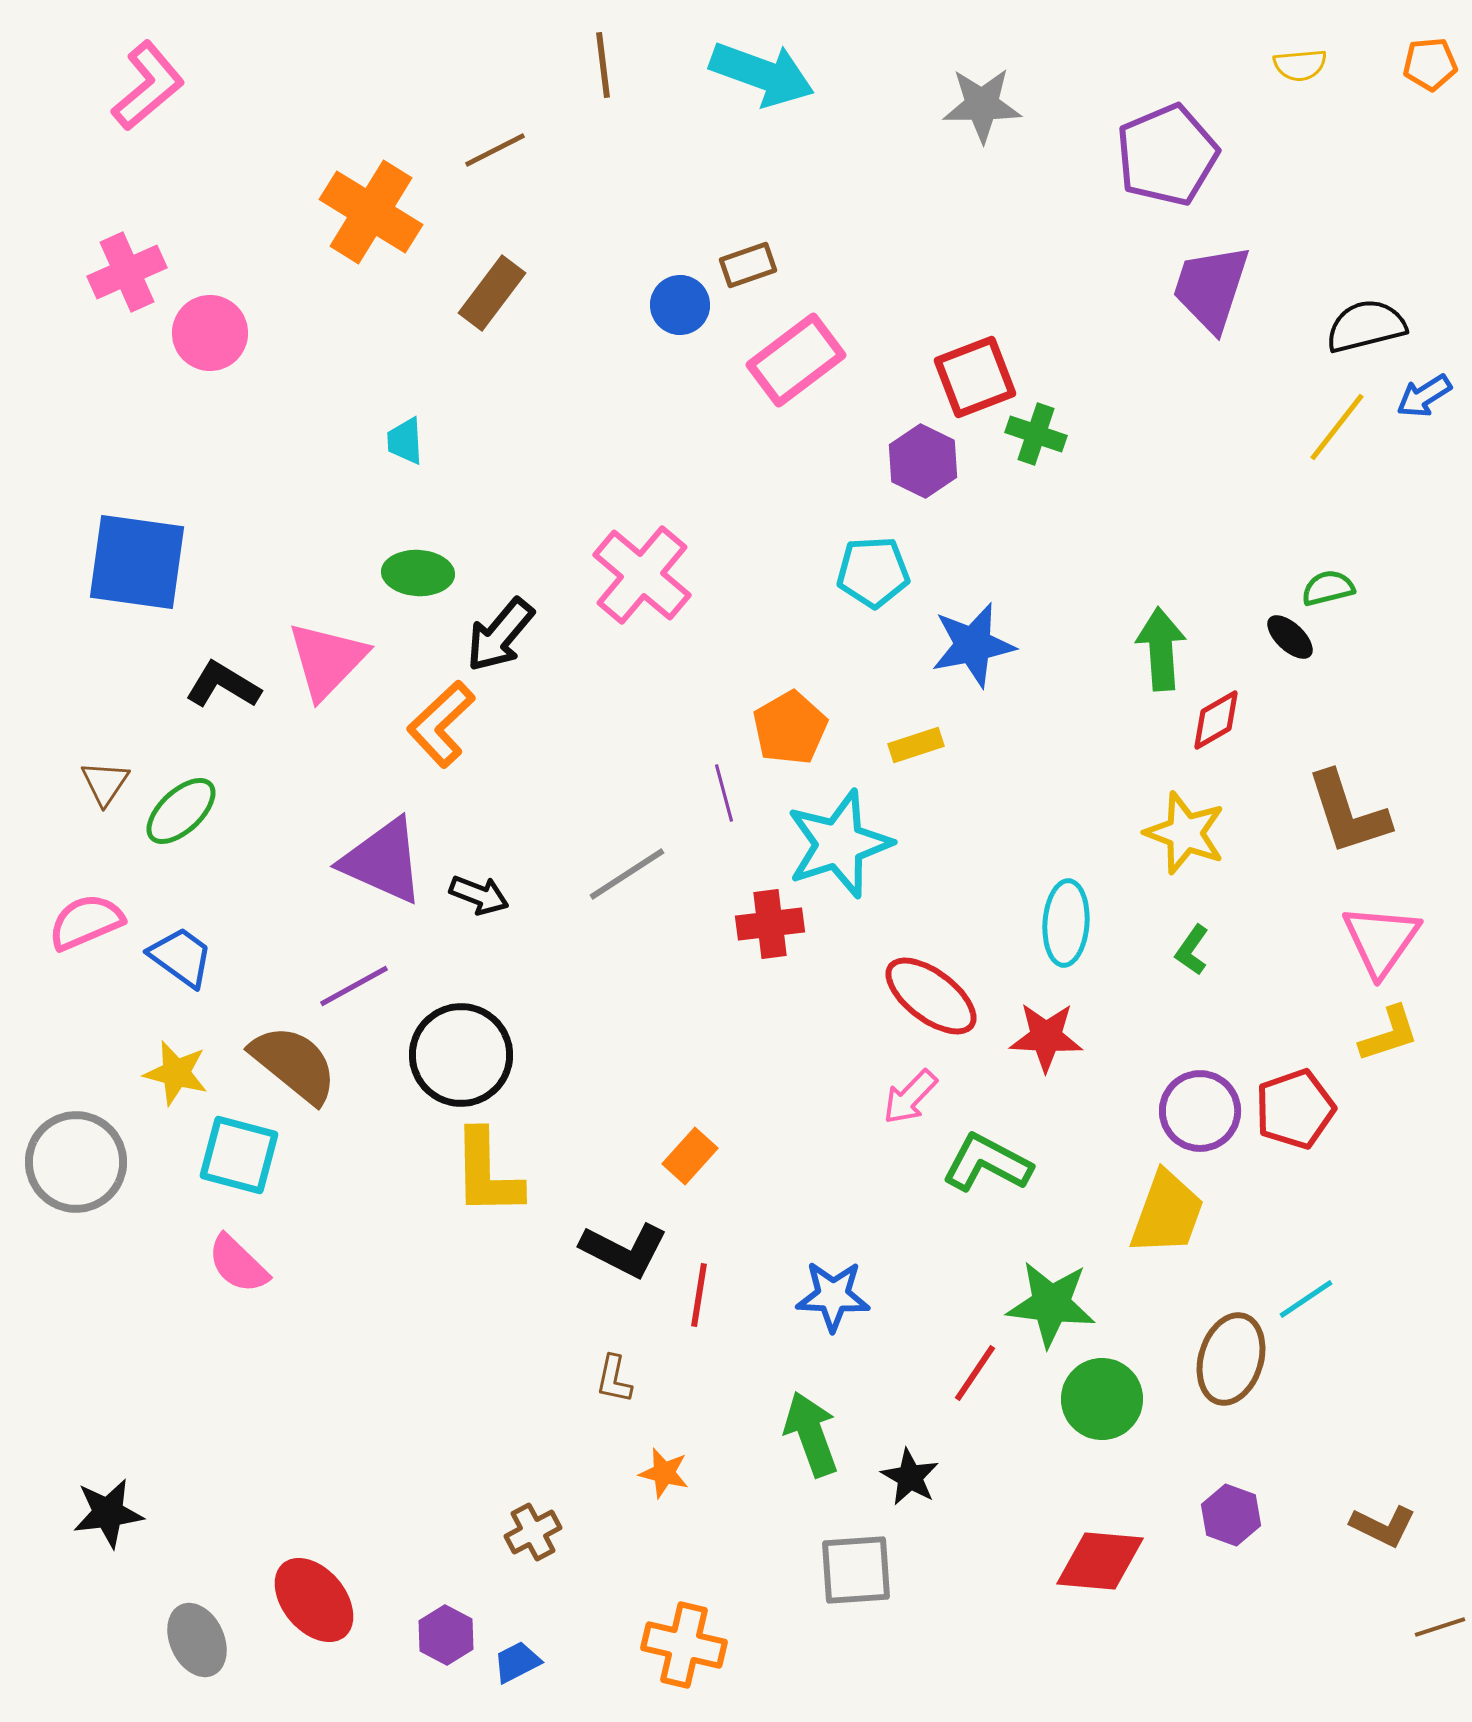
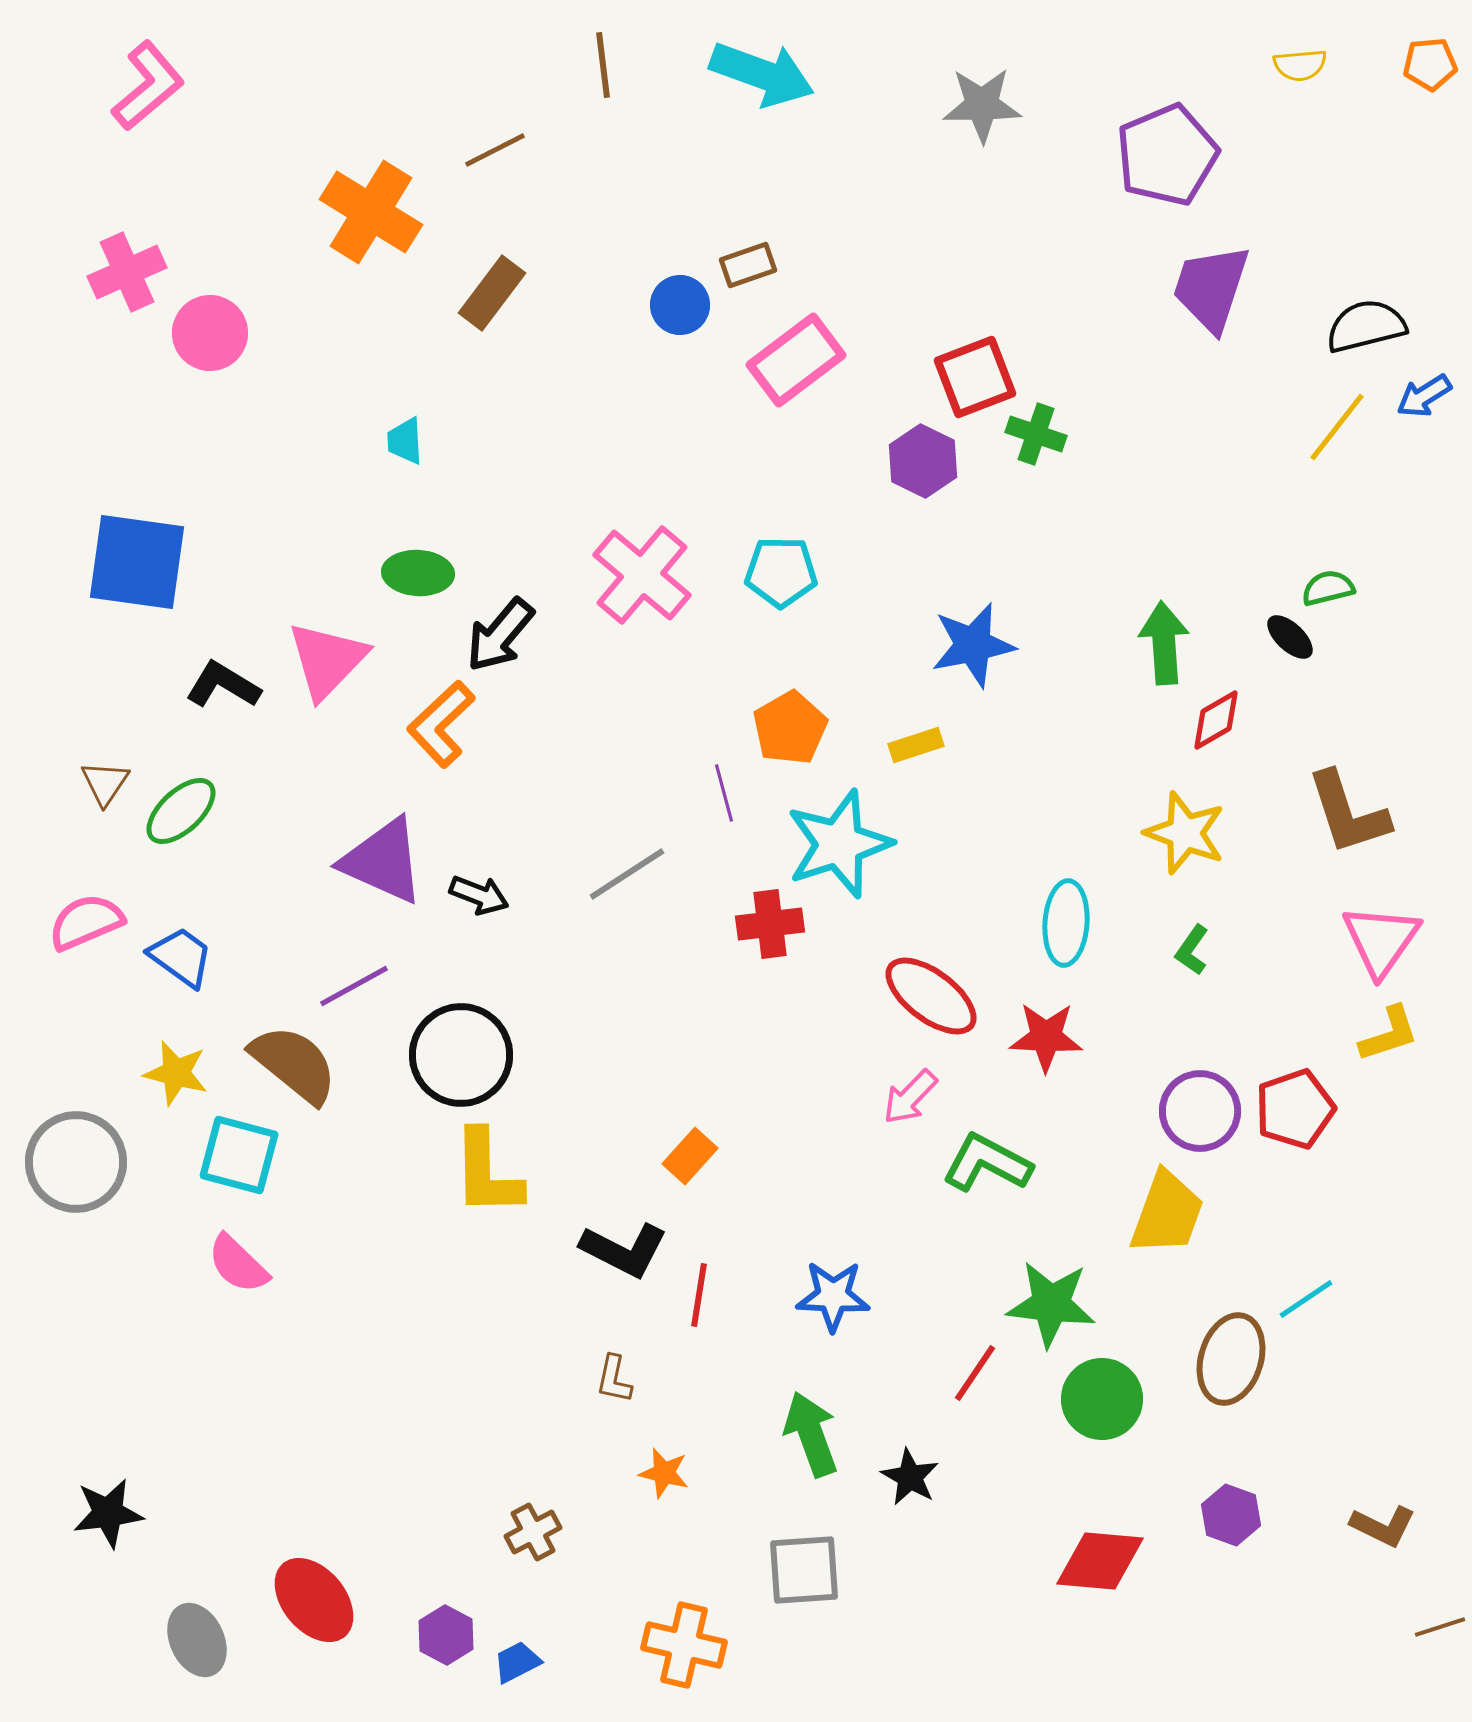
cyan pentagon at (873, 572): moved 92 px left; rotated 4 degrees clockwise
green arrow at (1161, 649): moved 3 px right, 6 px up
gray square at (856, 1570): moved 52 px left
